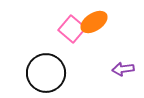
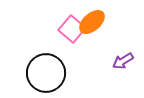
orange ellipse: moved 2 px left; rotated 8 degrees counterclockwise
purple arrow: moved 8 px up; rotated 25 degrees counterclockwise
